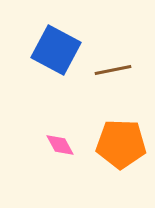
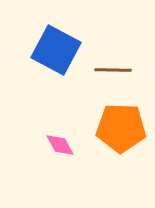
brown line: rotated 12 degrees clockwise
orange pentagon: moved 16 px up
